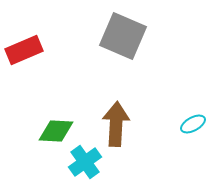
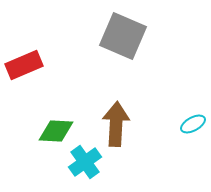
red rectangle: moved 15 px down
